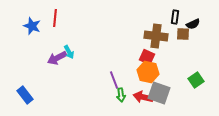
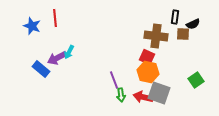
red line: rotated 12 degrees counterclockwise
cyan arrow: rotated 56 degrees clockwise
blue rectangle: moved 16 px right, 26 px up; rotated 12 degrees counterclockwise
